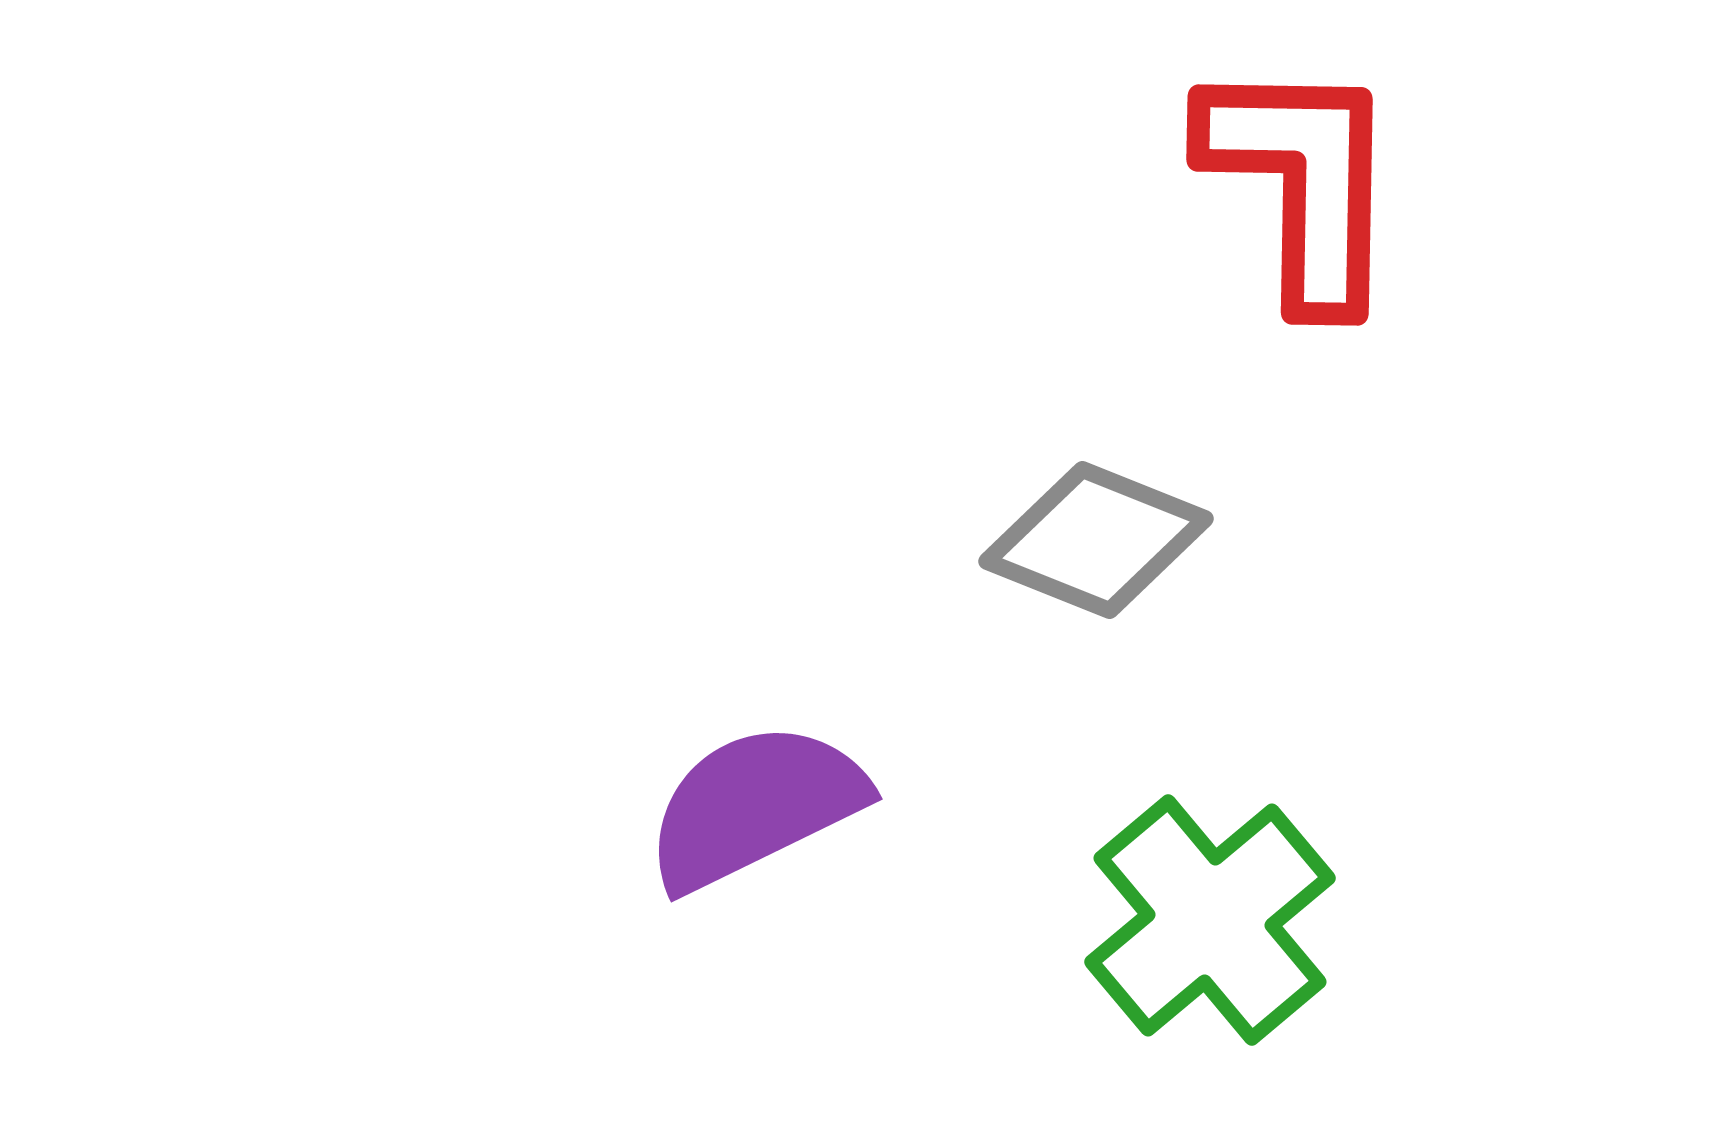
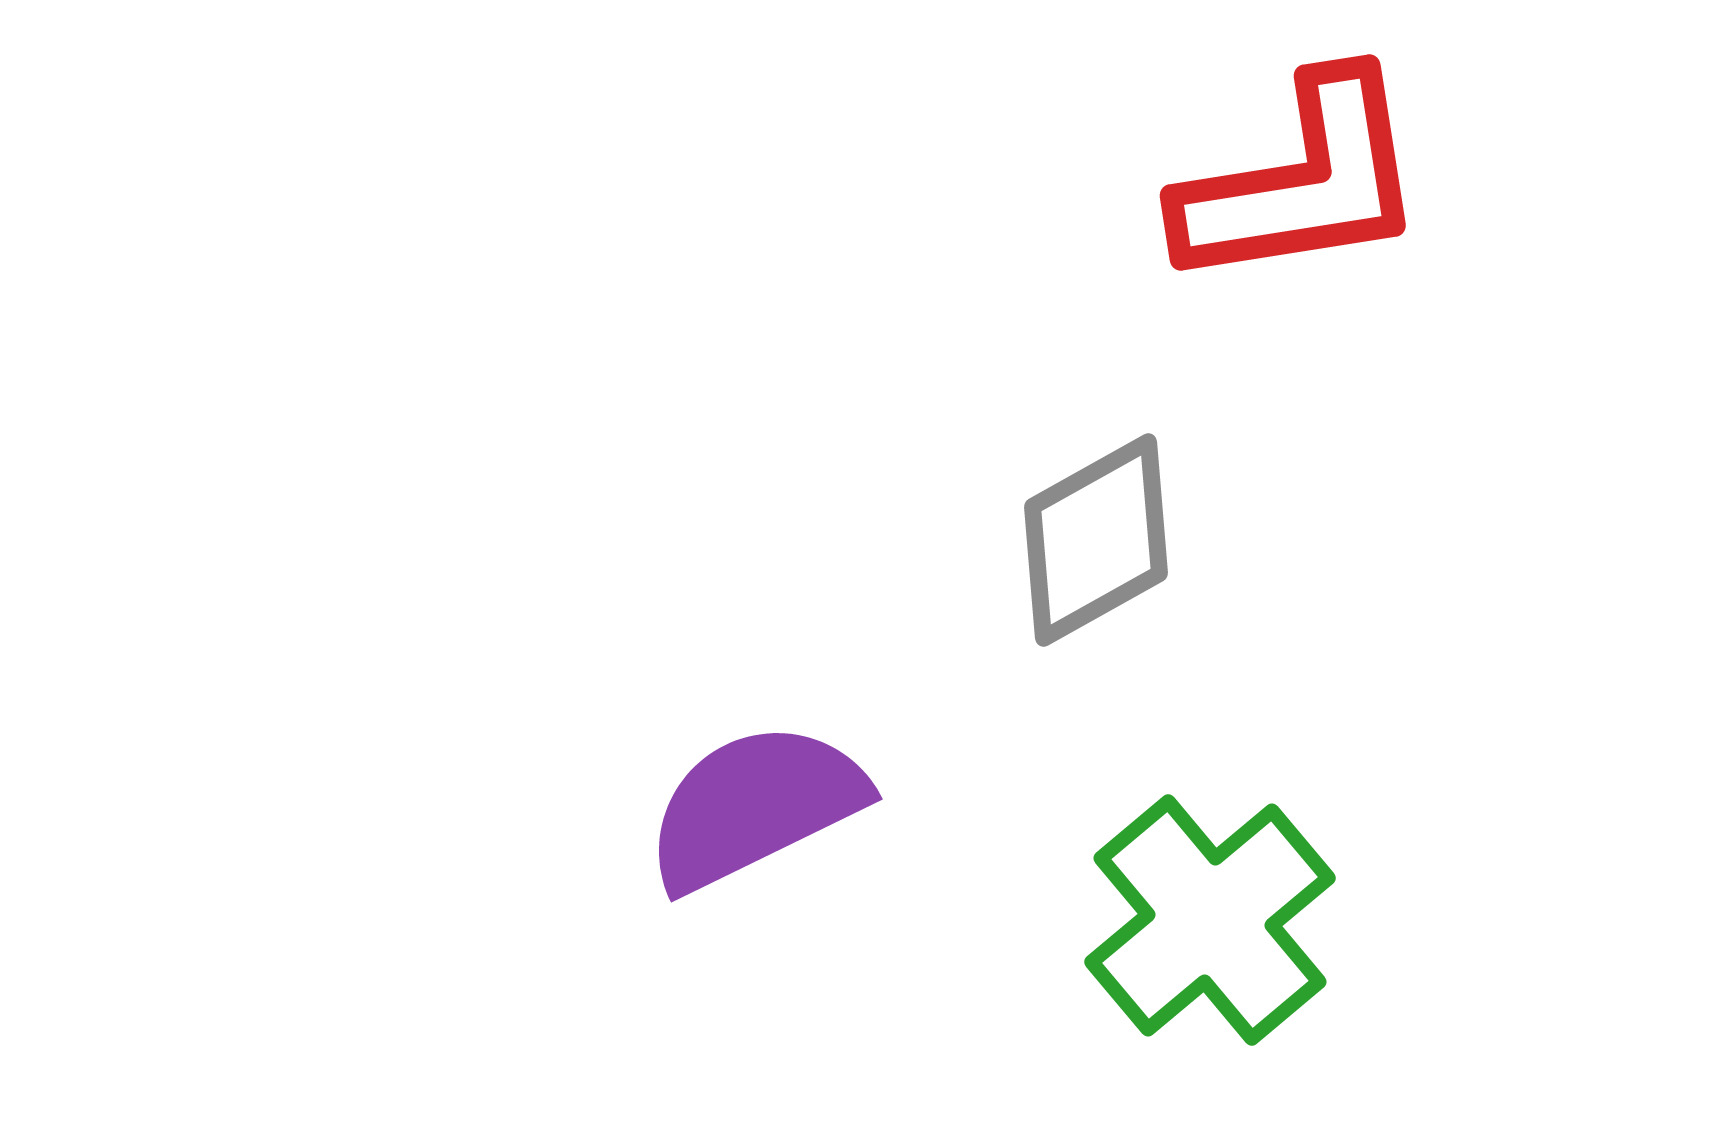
red L-shape: rotated 80 degrees clockwise
gray diamond: rotated 51 degrees counterclockwise
